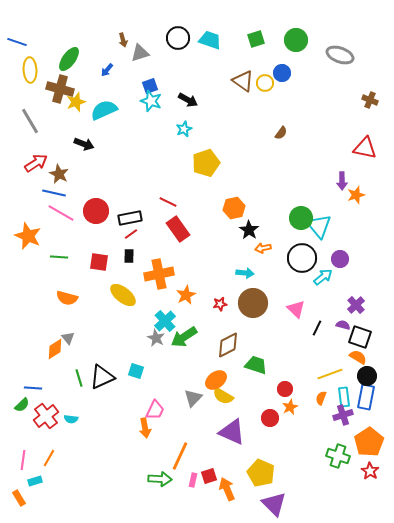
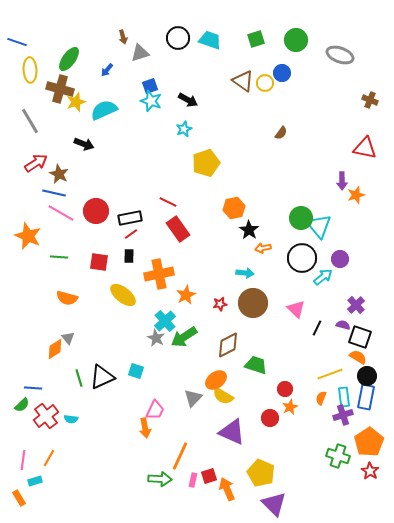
brown arrow at (123, 40): moved 3 px up
